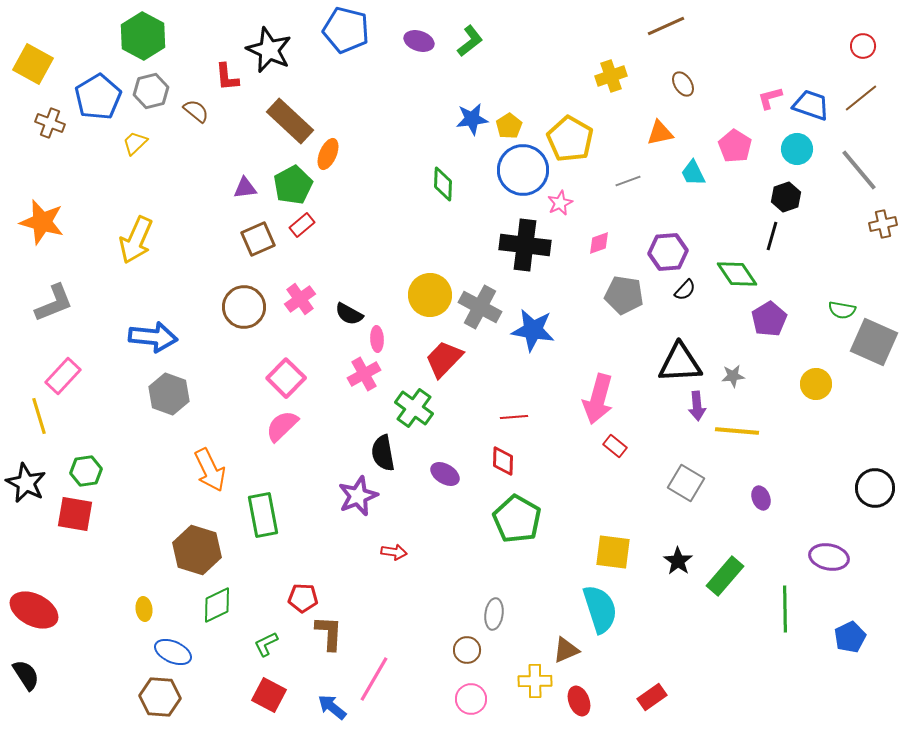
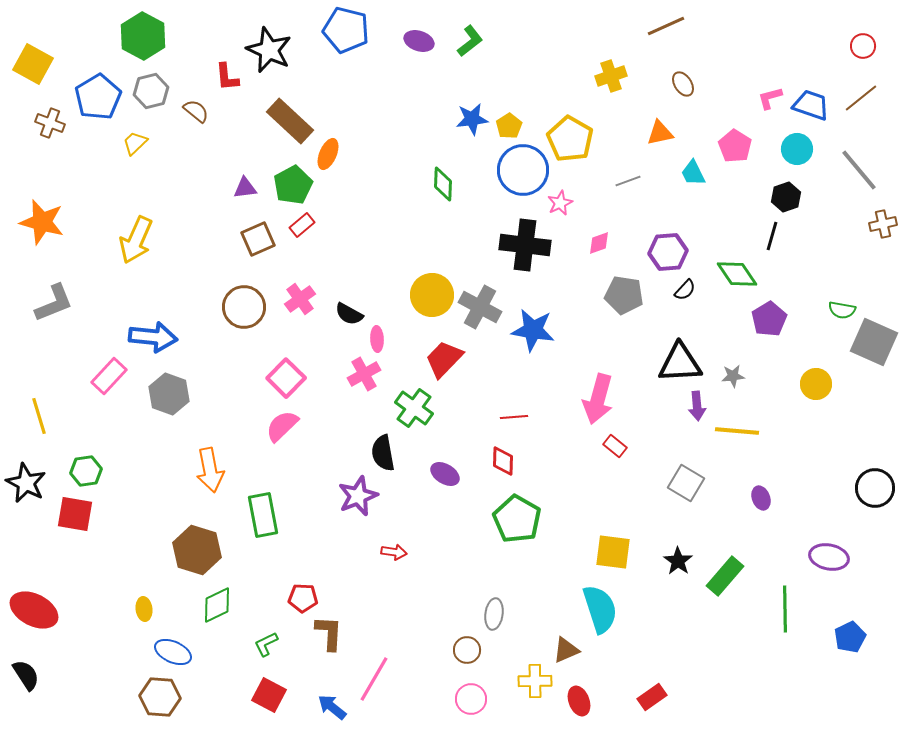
yellow circle at (430, 295): moved 2 px right
pink rectangle at (63, 376): moved 46 px right
orange arrow at (210, 470): rotated 15 degrees clockwise
